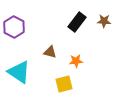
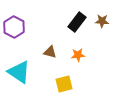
brown star: moved 2 px left
orange star: moved 2 px right, 6 px up
